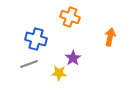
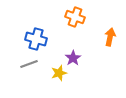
orange cross: moved 5 px right
yellow star: rotated 21 degrees counterclockwise
